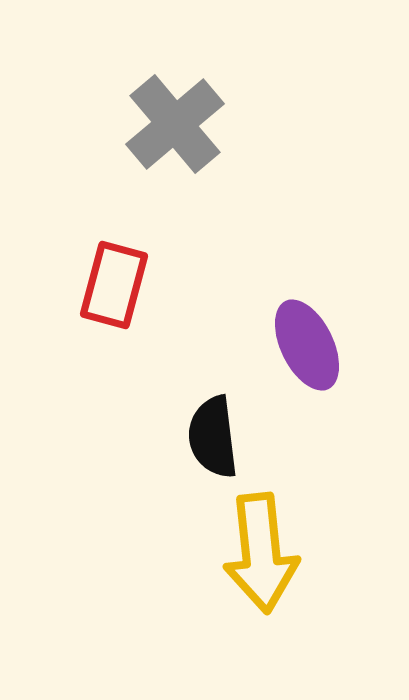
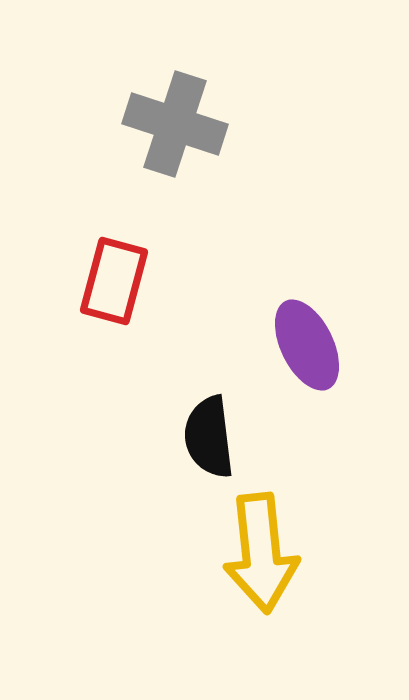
gray cross: rotated 32 degrees counterclockwise
red rectangle: moved 4 px up
black semicircle: moved 4 px left
